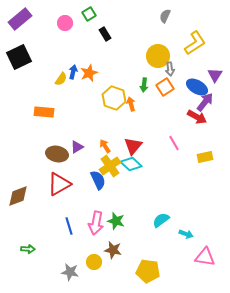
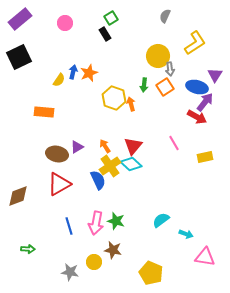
green square at (89, 14): moved 22 px right, 4 px down
yellow semicircle at (61, 79): moved 2 px left, 1 px down
blue ellipse at (197, 87): rotated 15 degrees counterclockwise
yellow pentagon at (148, 271): moved 3 px right, 2 px down; rotated 15 degrees clockwise
